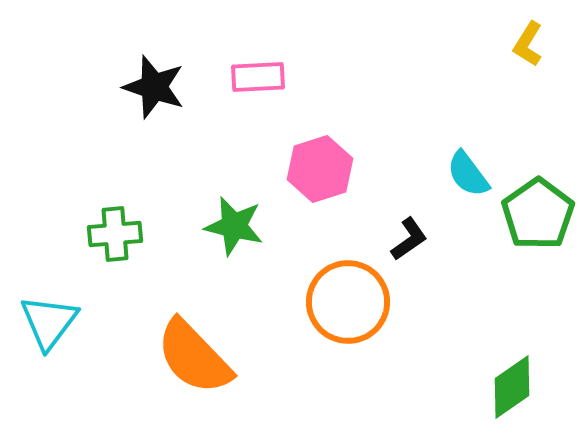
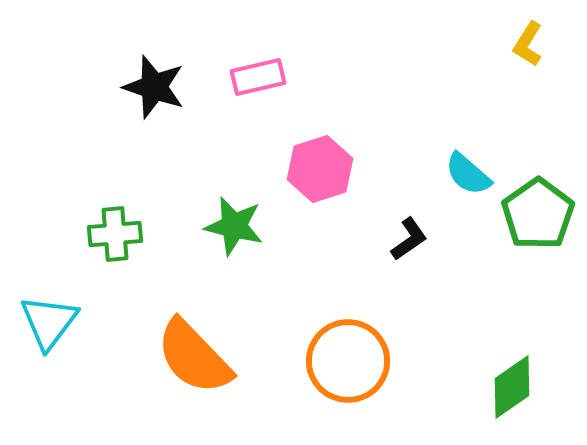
pink rectangle: rotated 10 degrees counterclockwise
cyan semicircle: rotated 12 degrees counterclockwise
orange circle: moved 59 px down
